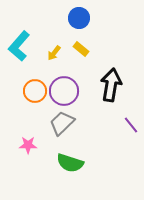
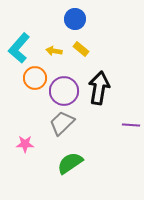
blue circle: moved 4 px left, 1 px down
cyan L-shape: moved 2 px down
yellow arrow: moved 2 px up; rotated 63 degrees clockwise
black arrow: moved 12 px left, 3 px down
orange circle: moved 13 px up
purple line: rotated 48 degrees counterclockwise
pink star: moved 3 px left, 1 px up
green semicircle: rotated 128 degrees clockwise
